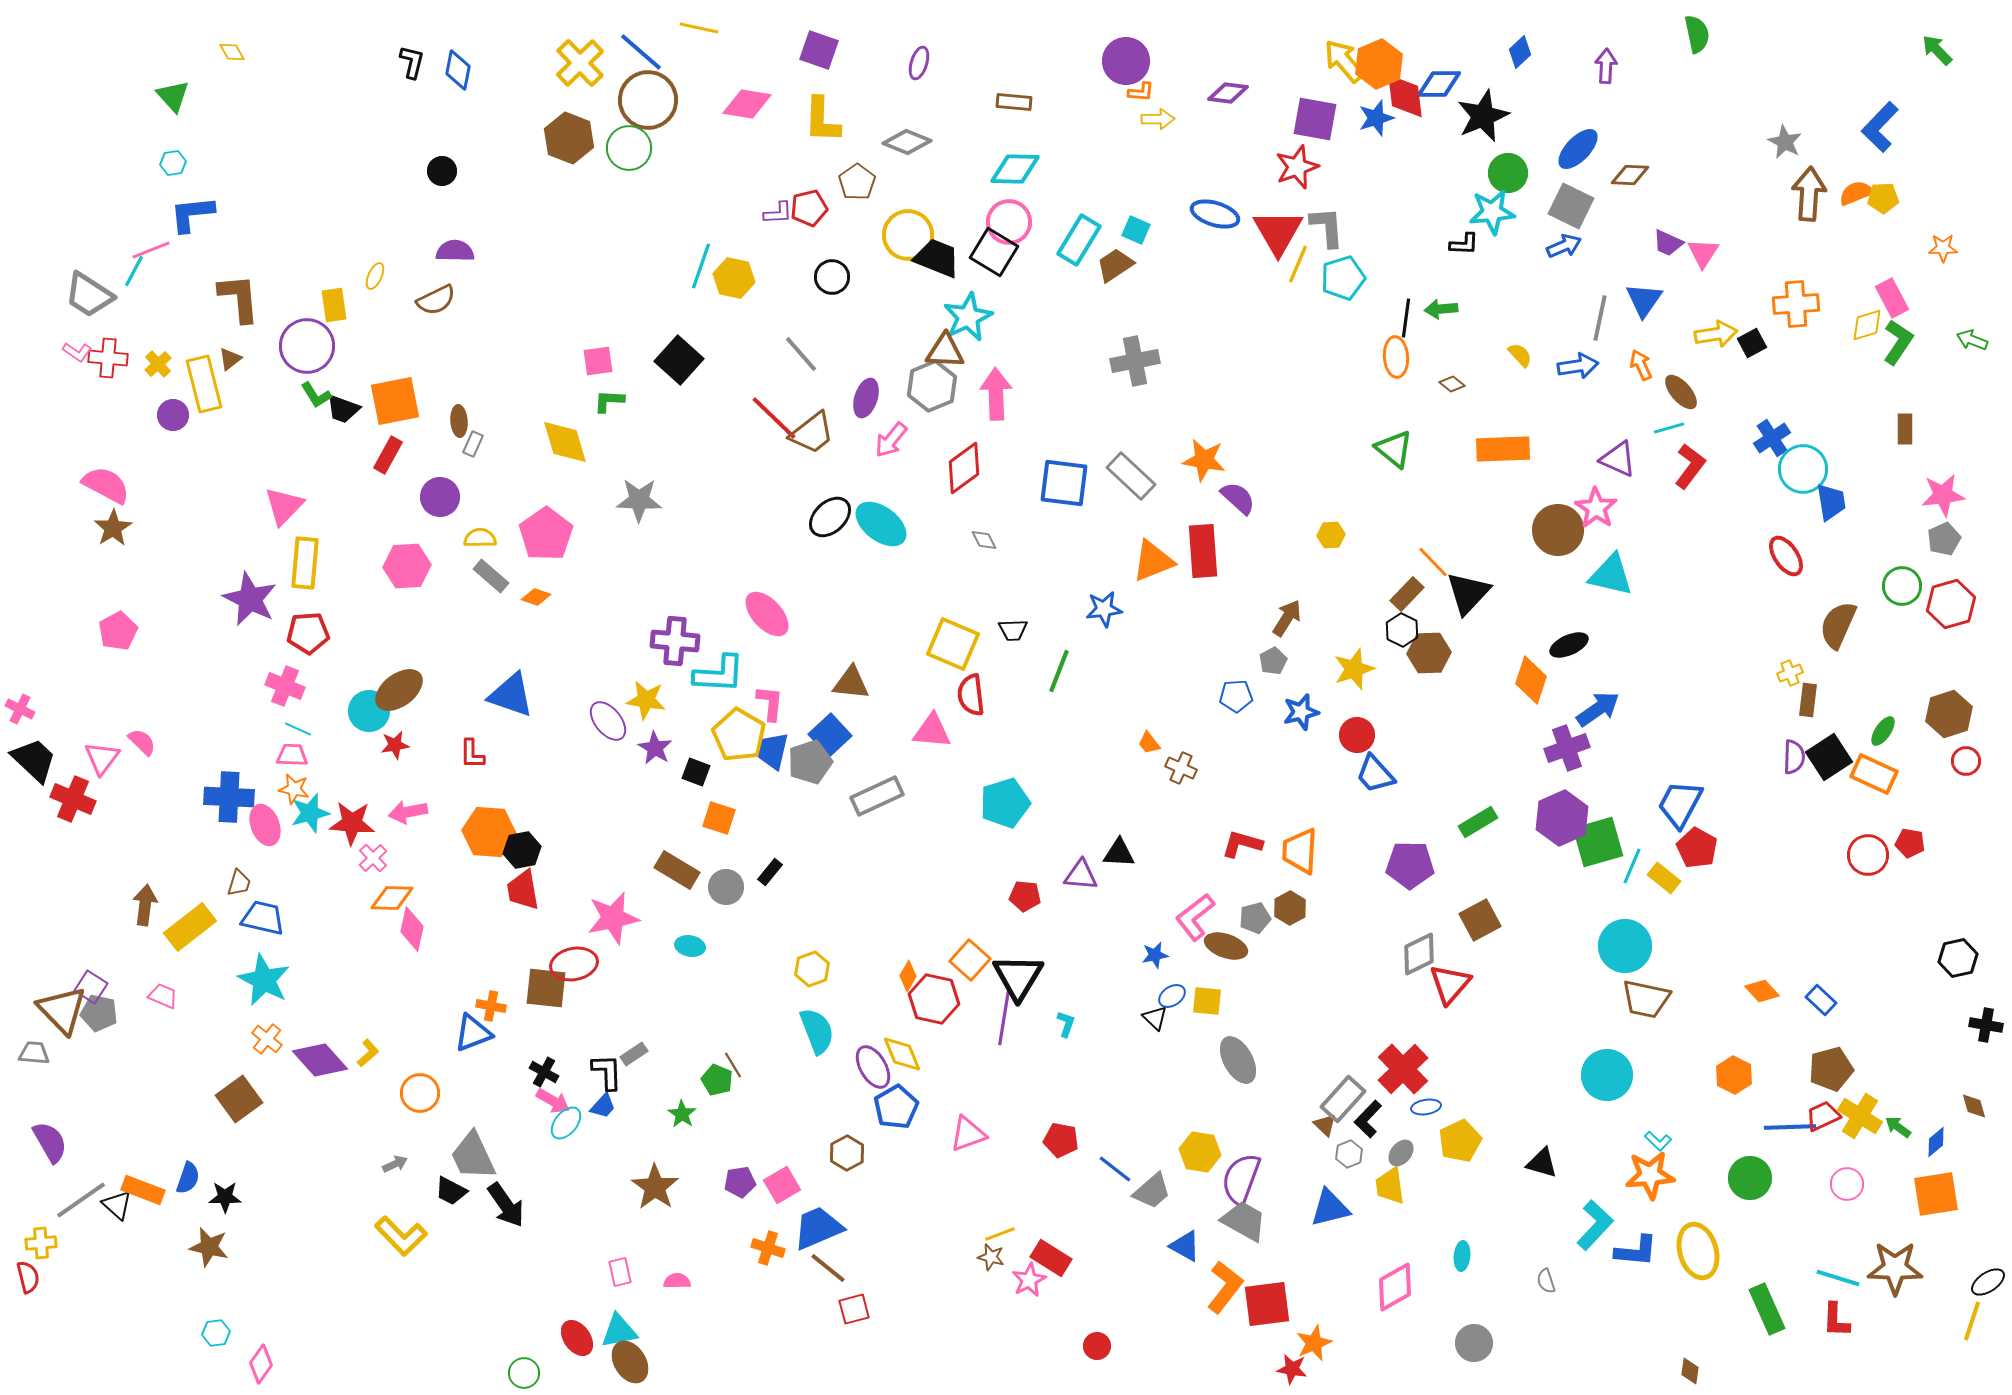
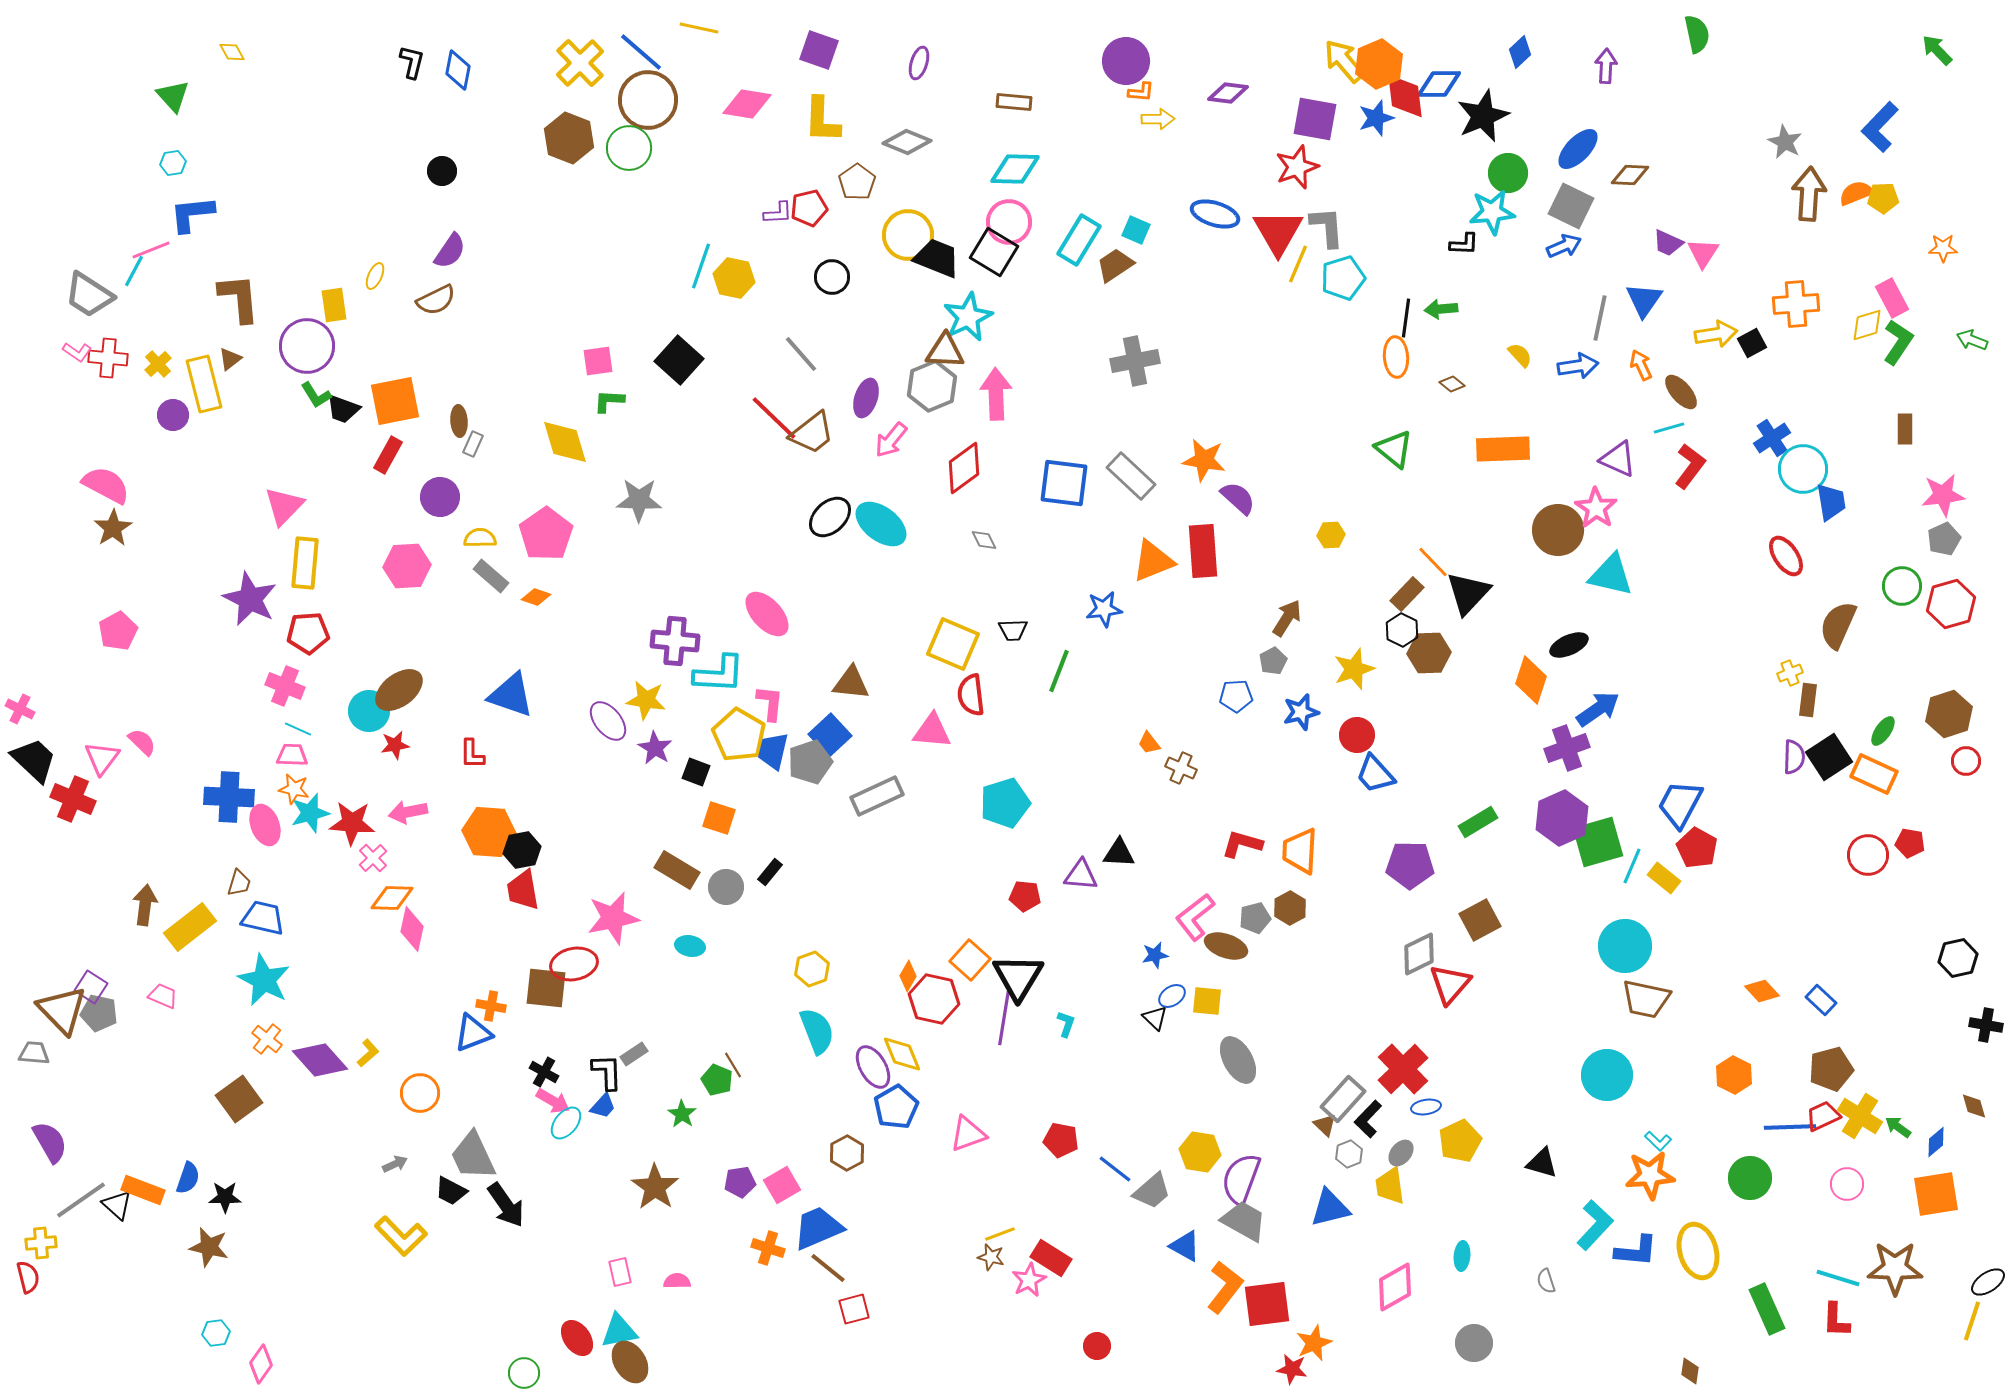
purple semicircle at (455, 251): moved 5 px left; rotated 123 degrees clockwise
